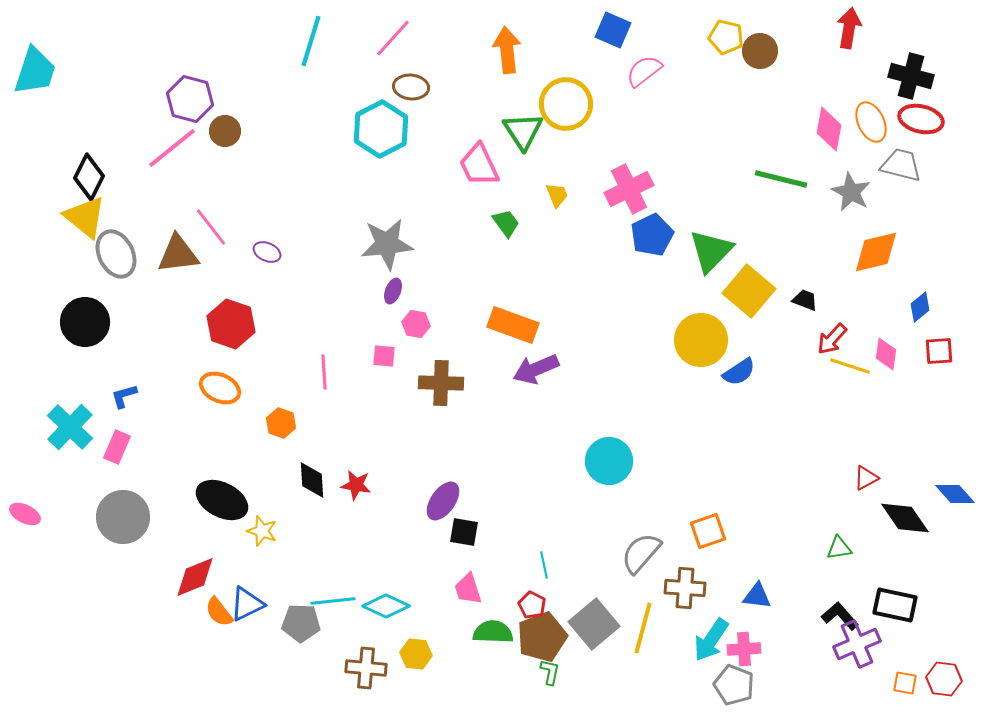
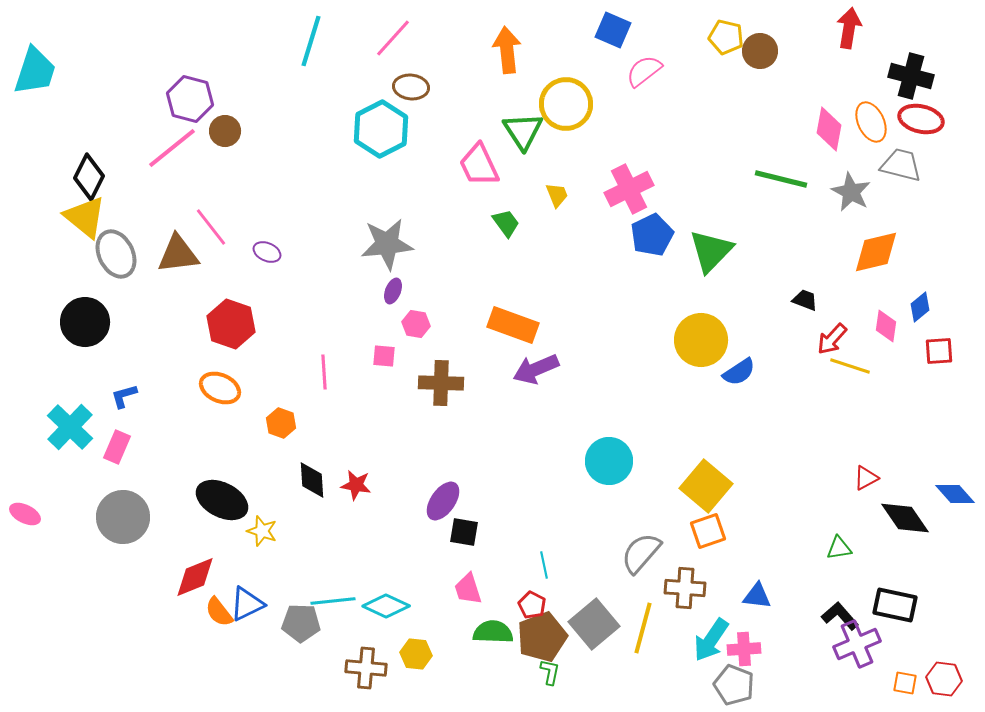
yellow square at (749, 291): moved 43 px left, 195 px down
pink diamond at (886, 354): moved 28 px up
